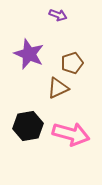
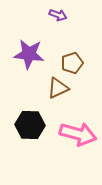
purple star: rotated 16 degrees counterclockwise
black hexagon: moved 2 px right, 1 px up; rotated 12 degrees clockwise
pink arrow: moved 7 px right
